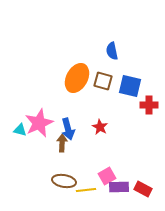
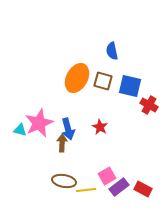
red cross: rotated 30 degrees clockwise
purple rectangle: rotated 36 degrees counterclockwise
